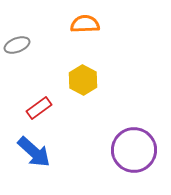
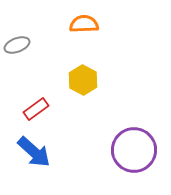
orange semicircle: moved 1 px left
red rectangle: moved 3 px left, 1 px down
